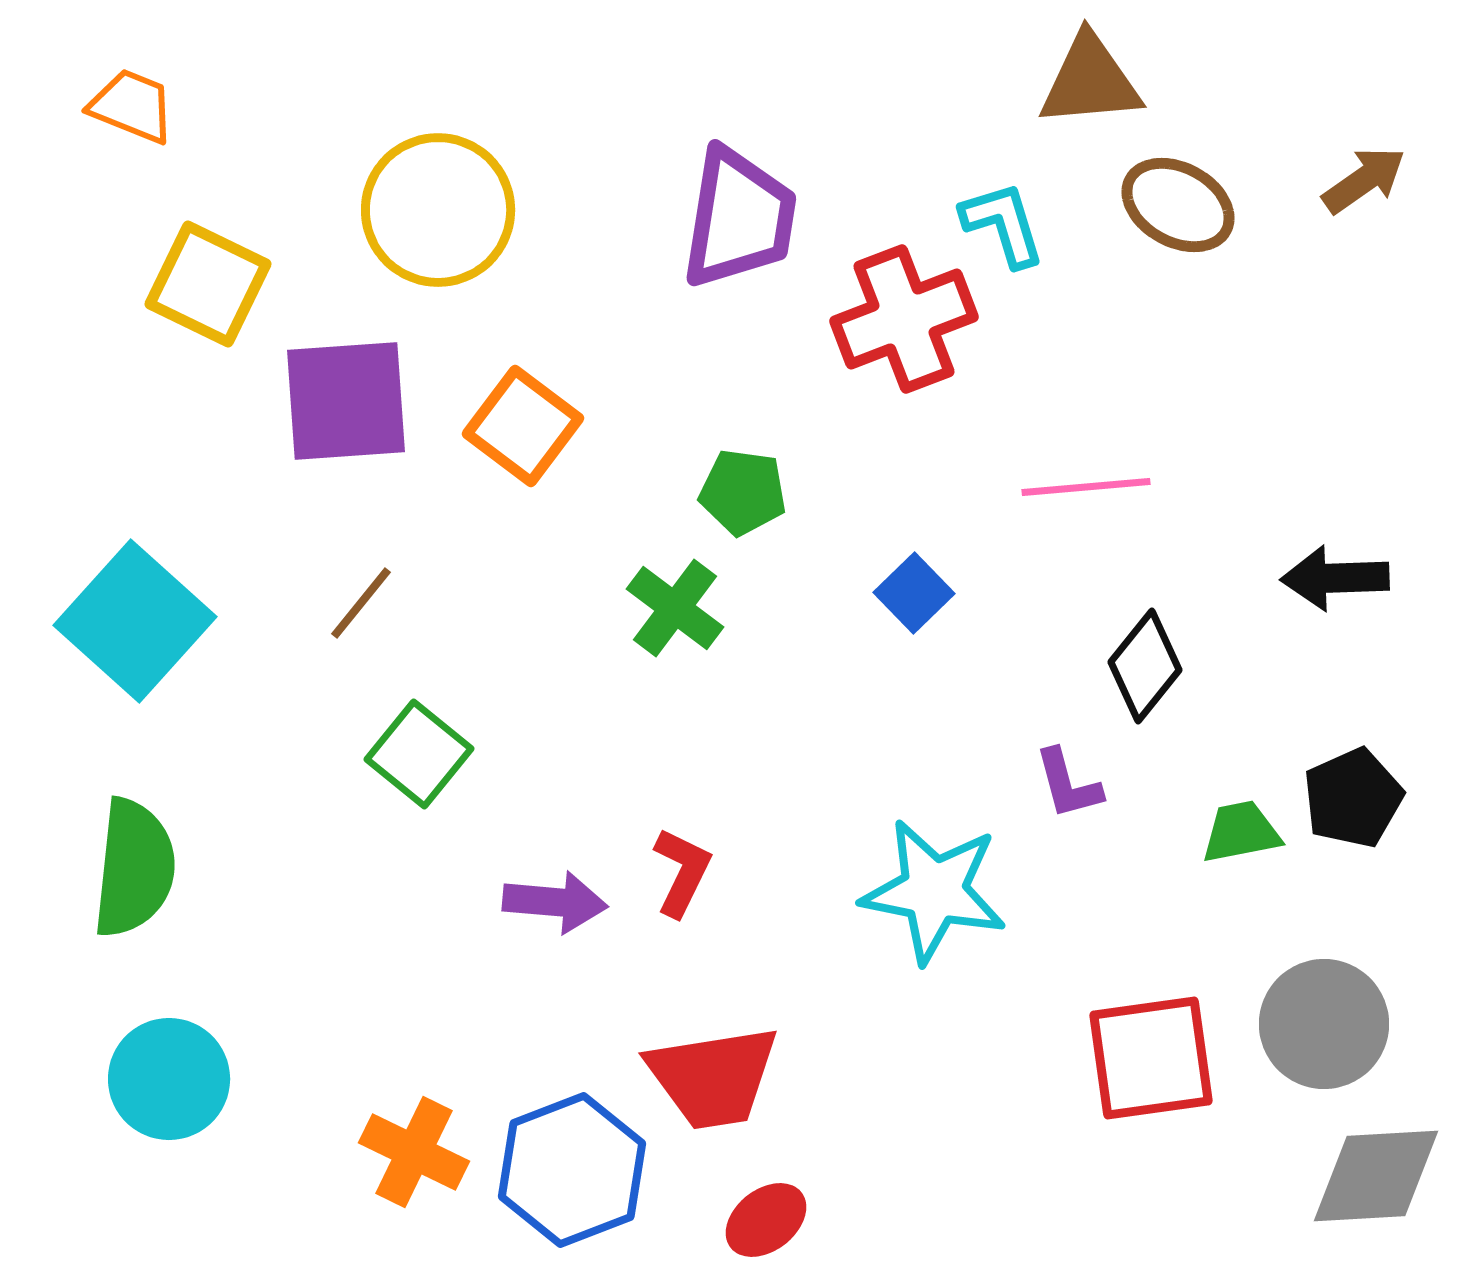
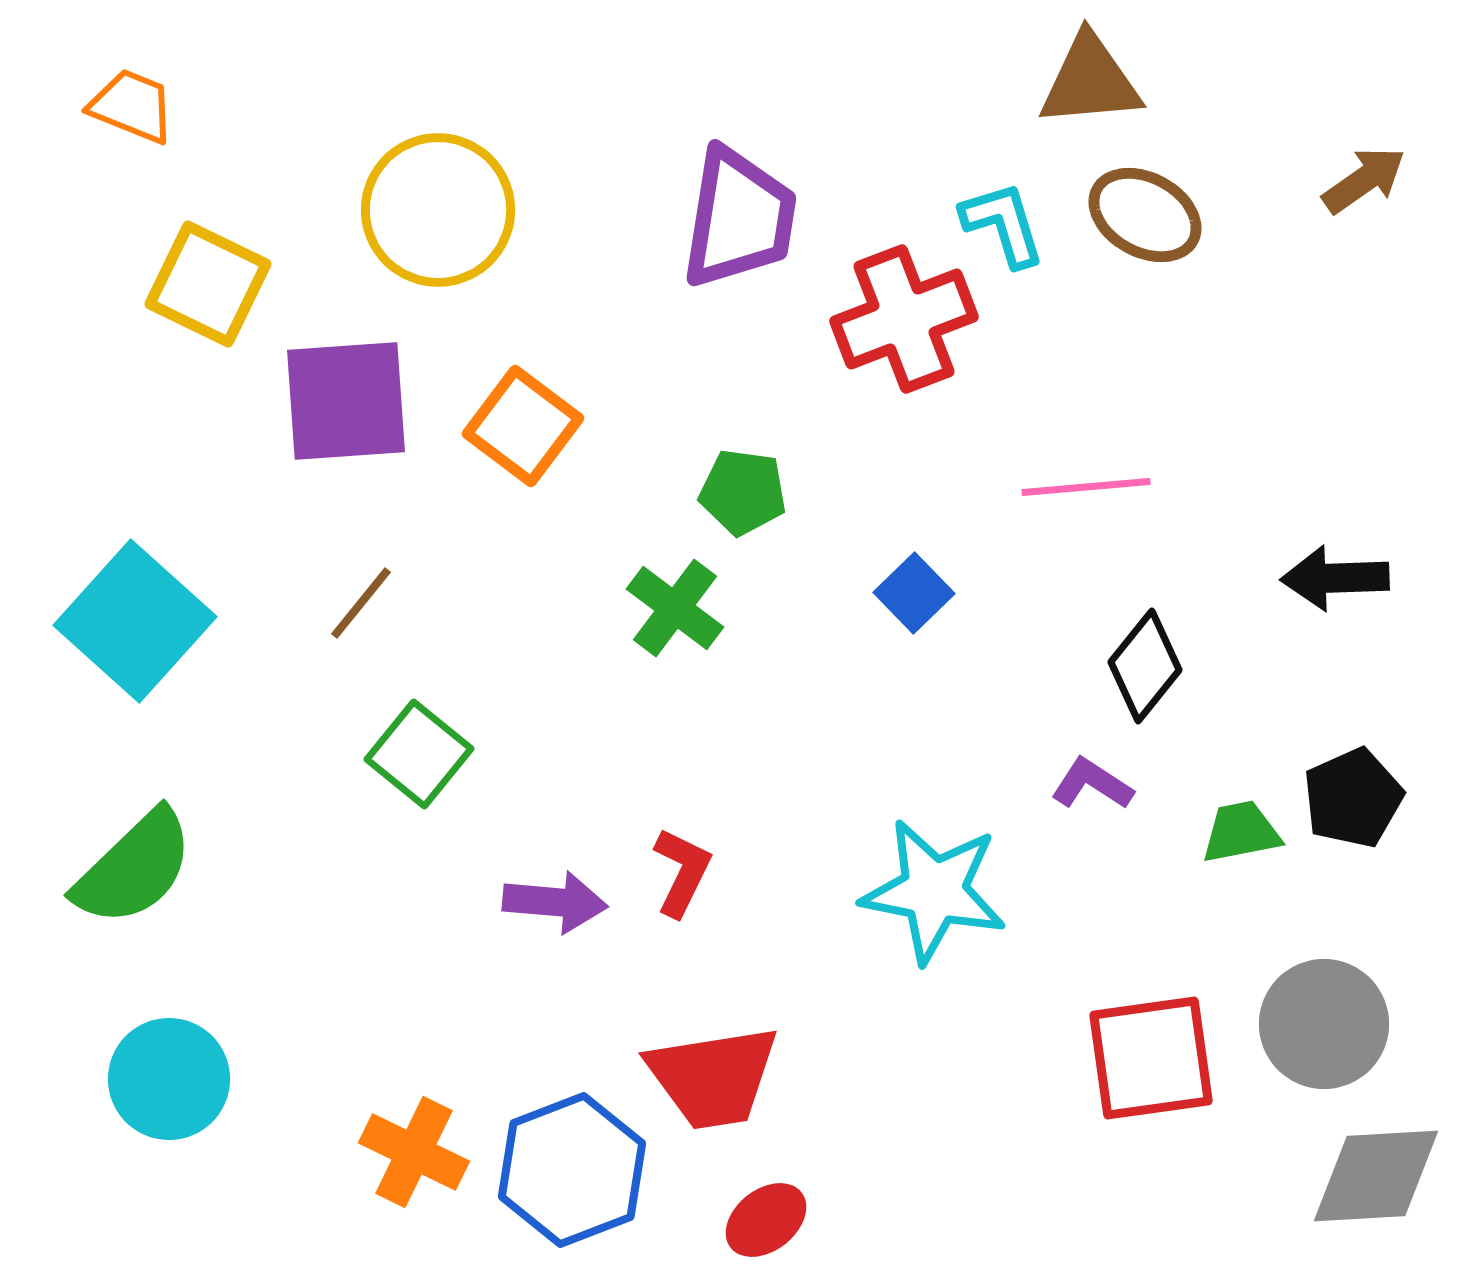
brown ellipse: moved 33 px left, 10 px down
purple L-shape: moved 24 px right; rotated 138 degrees clockwise
green semicircle: rotated 40 degrees clockwise
